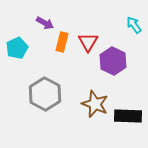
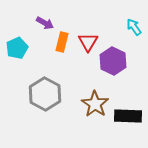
cyan arrow: moved 2 px down
brown star: rotated 12 degrees clockwise
